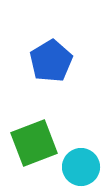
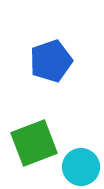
blue pentagon: rotated 12 degrees clockwise
